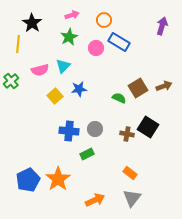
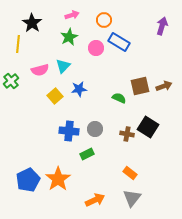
brown square: moved 2 px right, 2 px up; rotated 18 degrees clockwise
